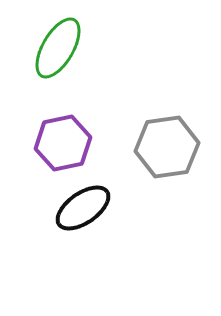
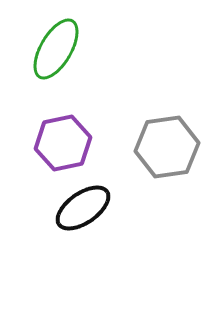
green ellipse: moved 2 px left, 1 px down
